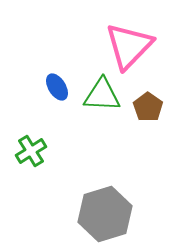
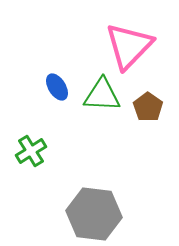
gray hexagon: moved 11 px left; rotated 24 degrees clockwise
